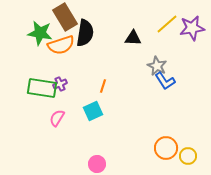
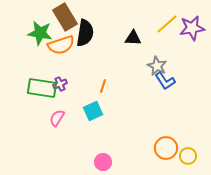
pink circle: moved 6 px right, 2 px up
